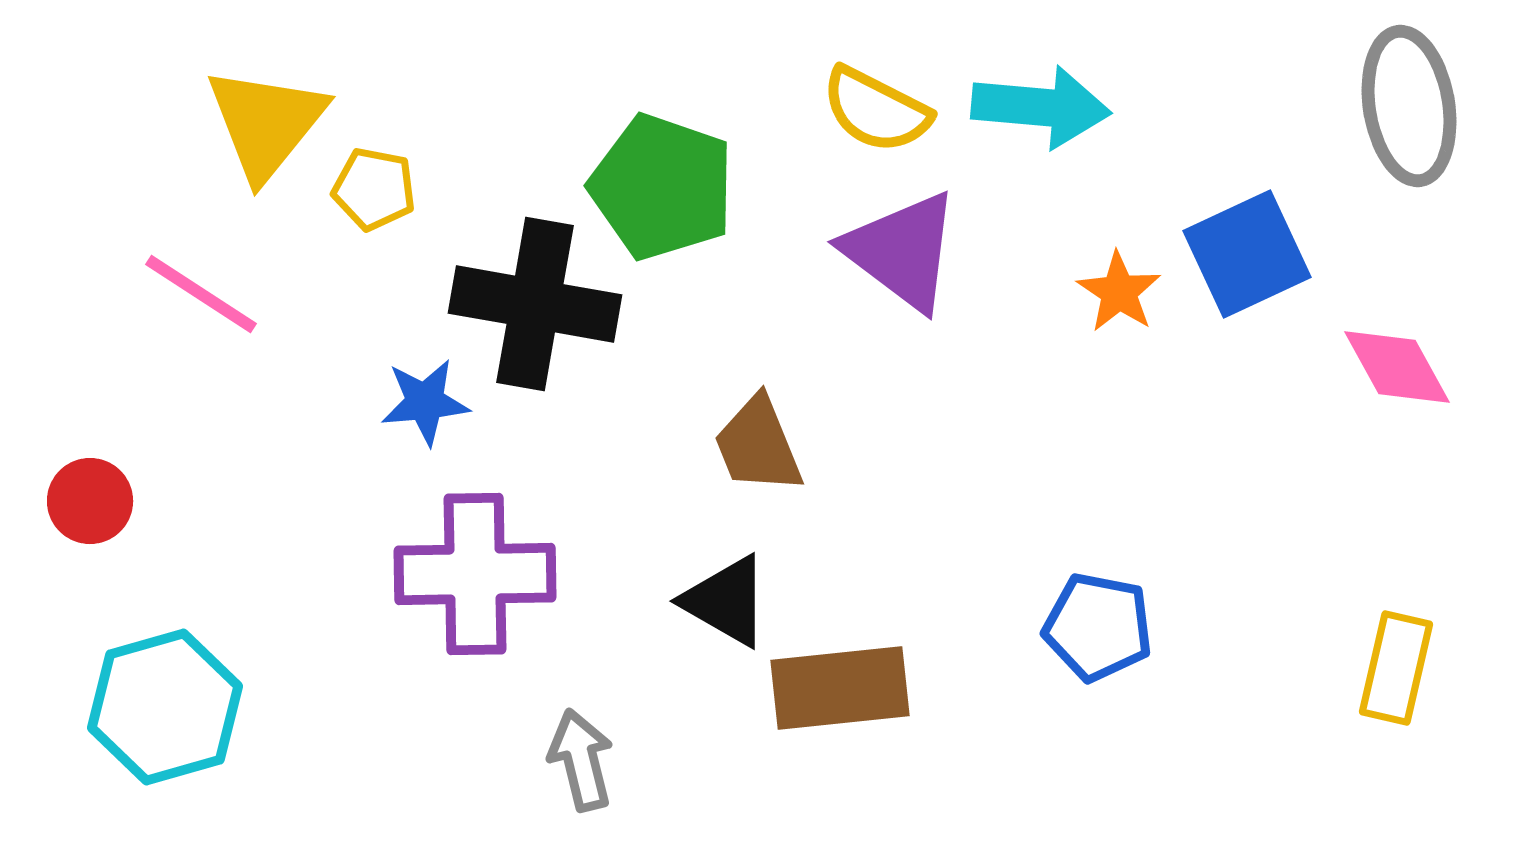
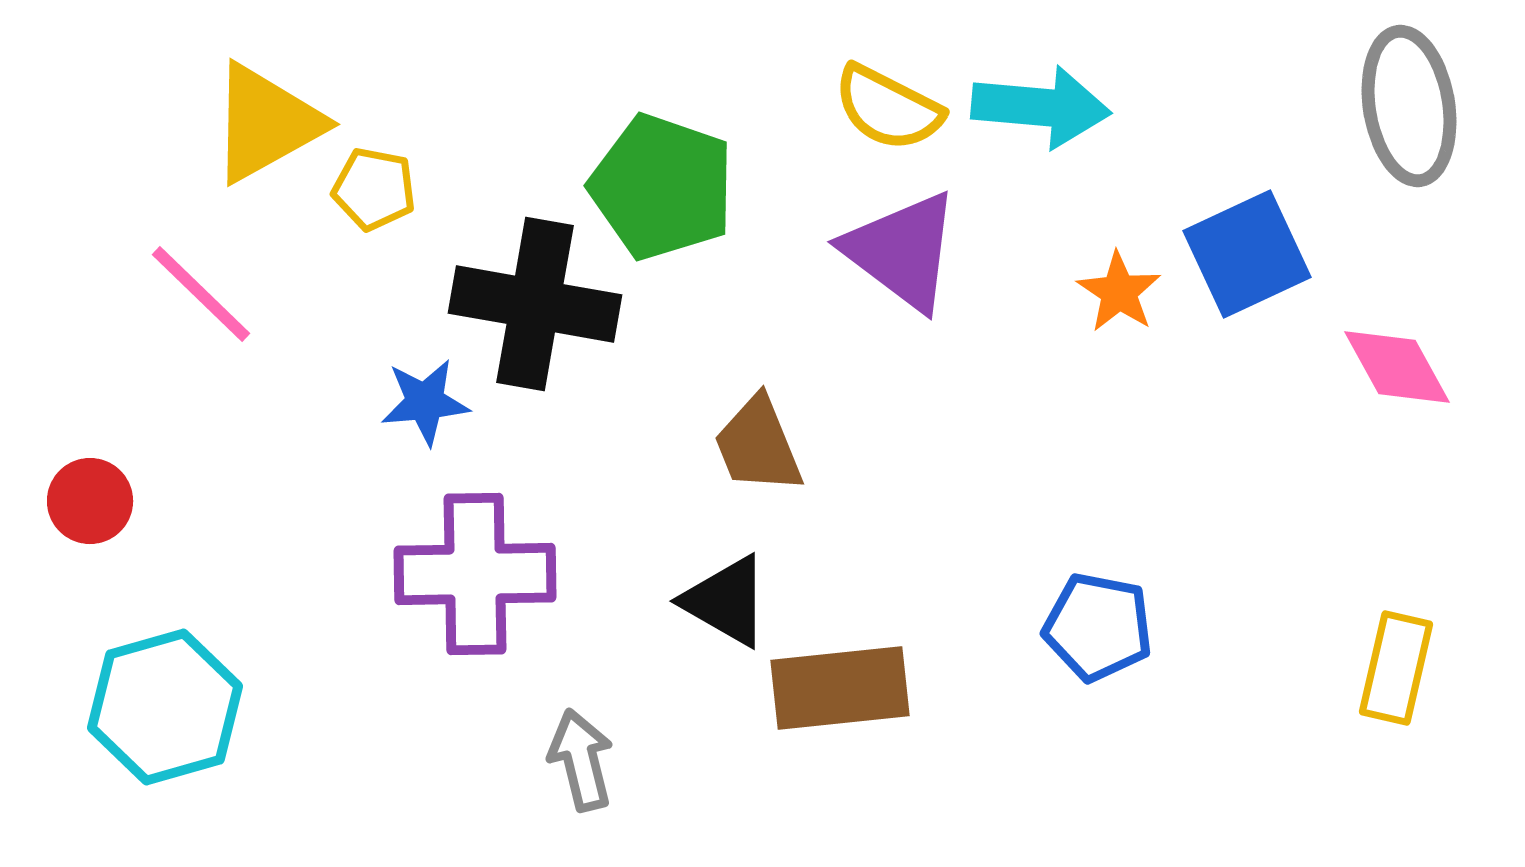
yellow semicircle: moved 12 px right, 2 px up
yellow triangle: rotated 22 degrees clockwise
pink line: rotated 11 degrees clockwise
